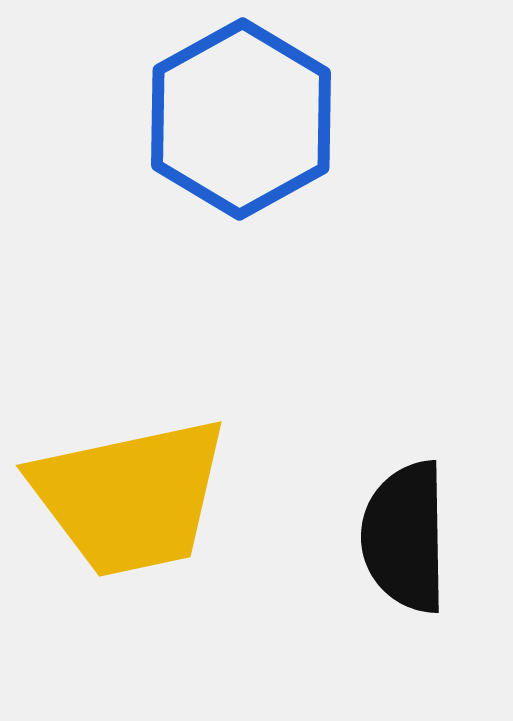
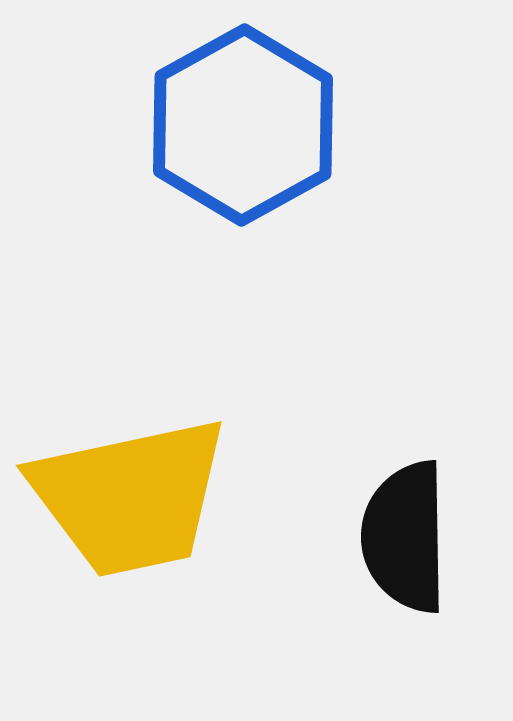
blue hexagon: moved 2 px right, 6 px down
